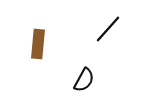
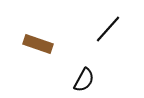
brown rectangle: rotated 76 degrees counterclockwise
